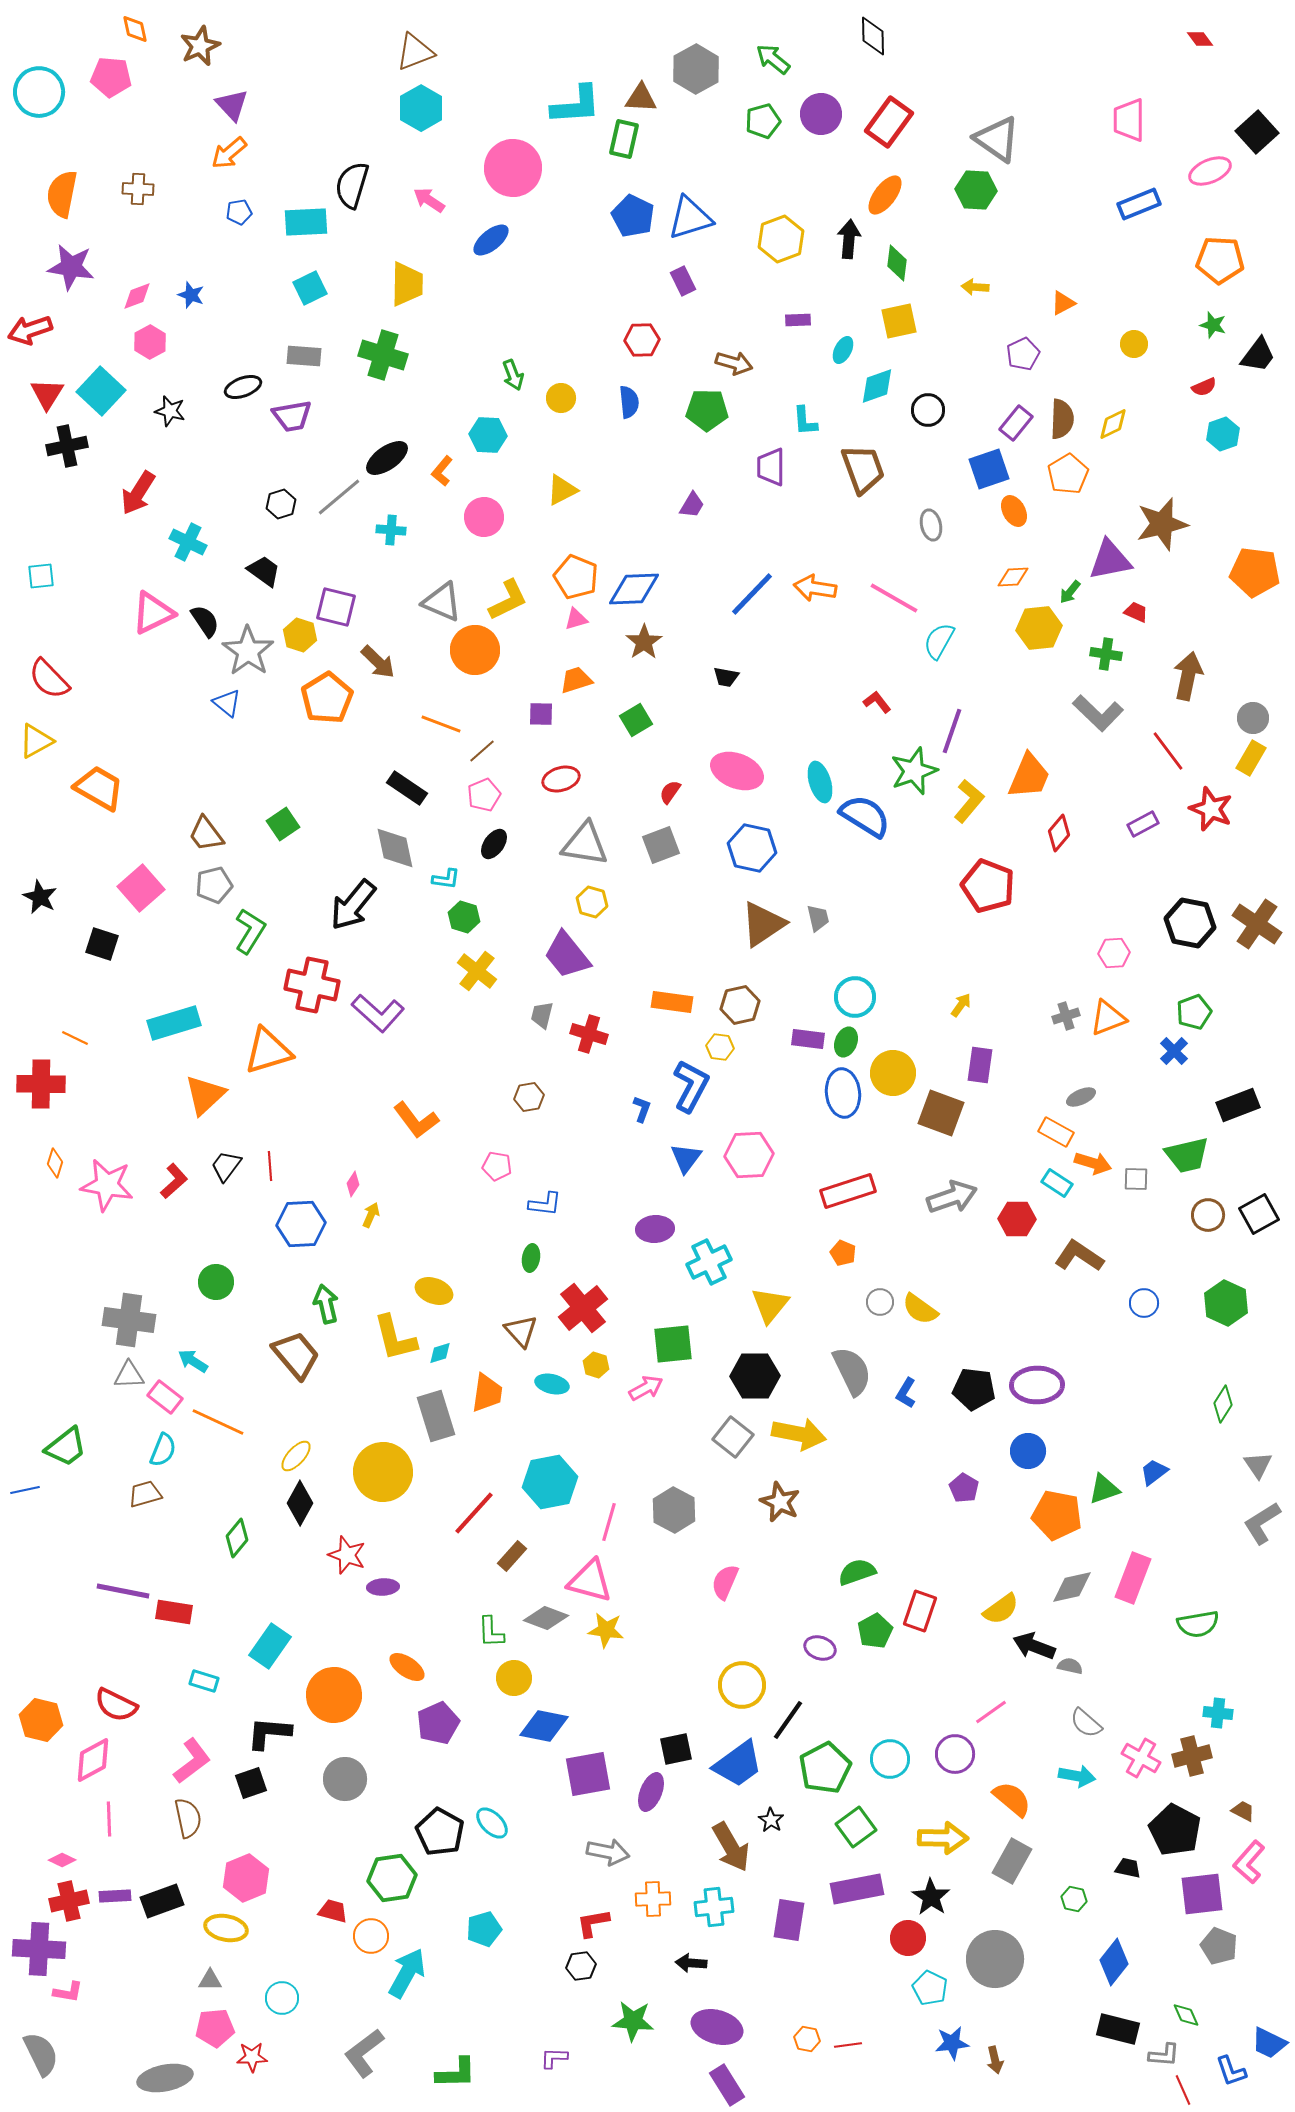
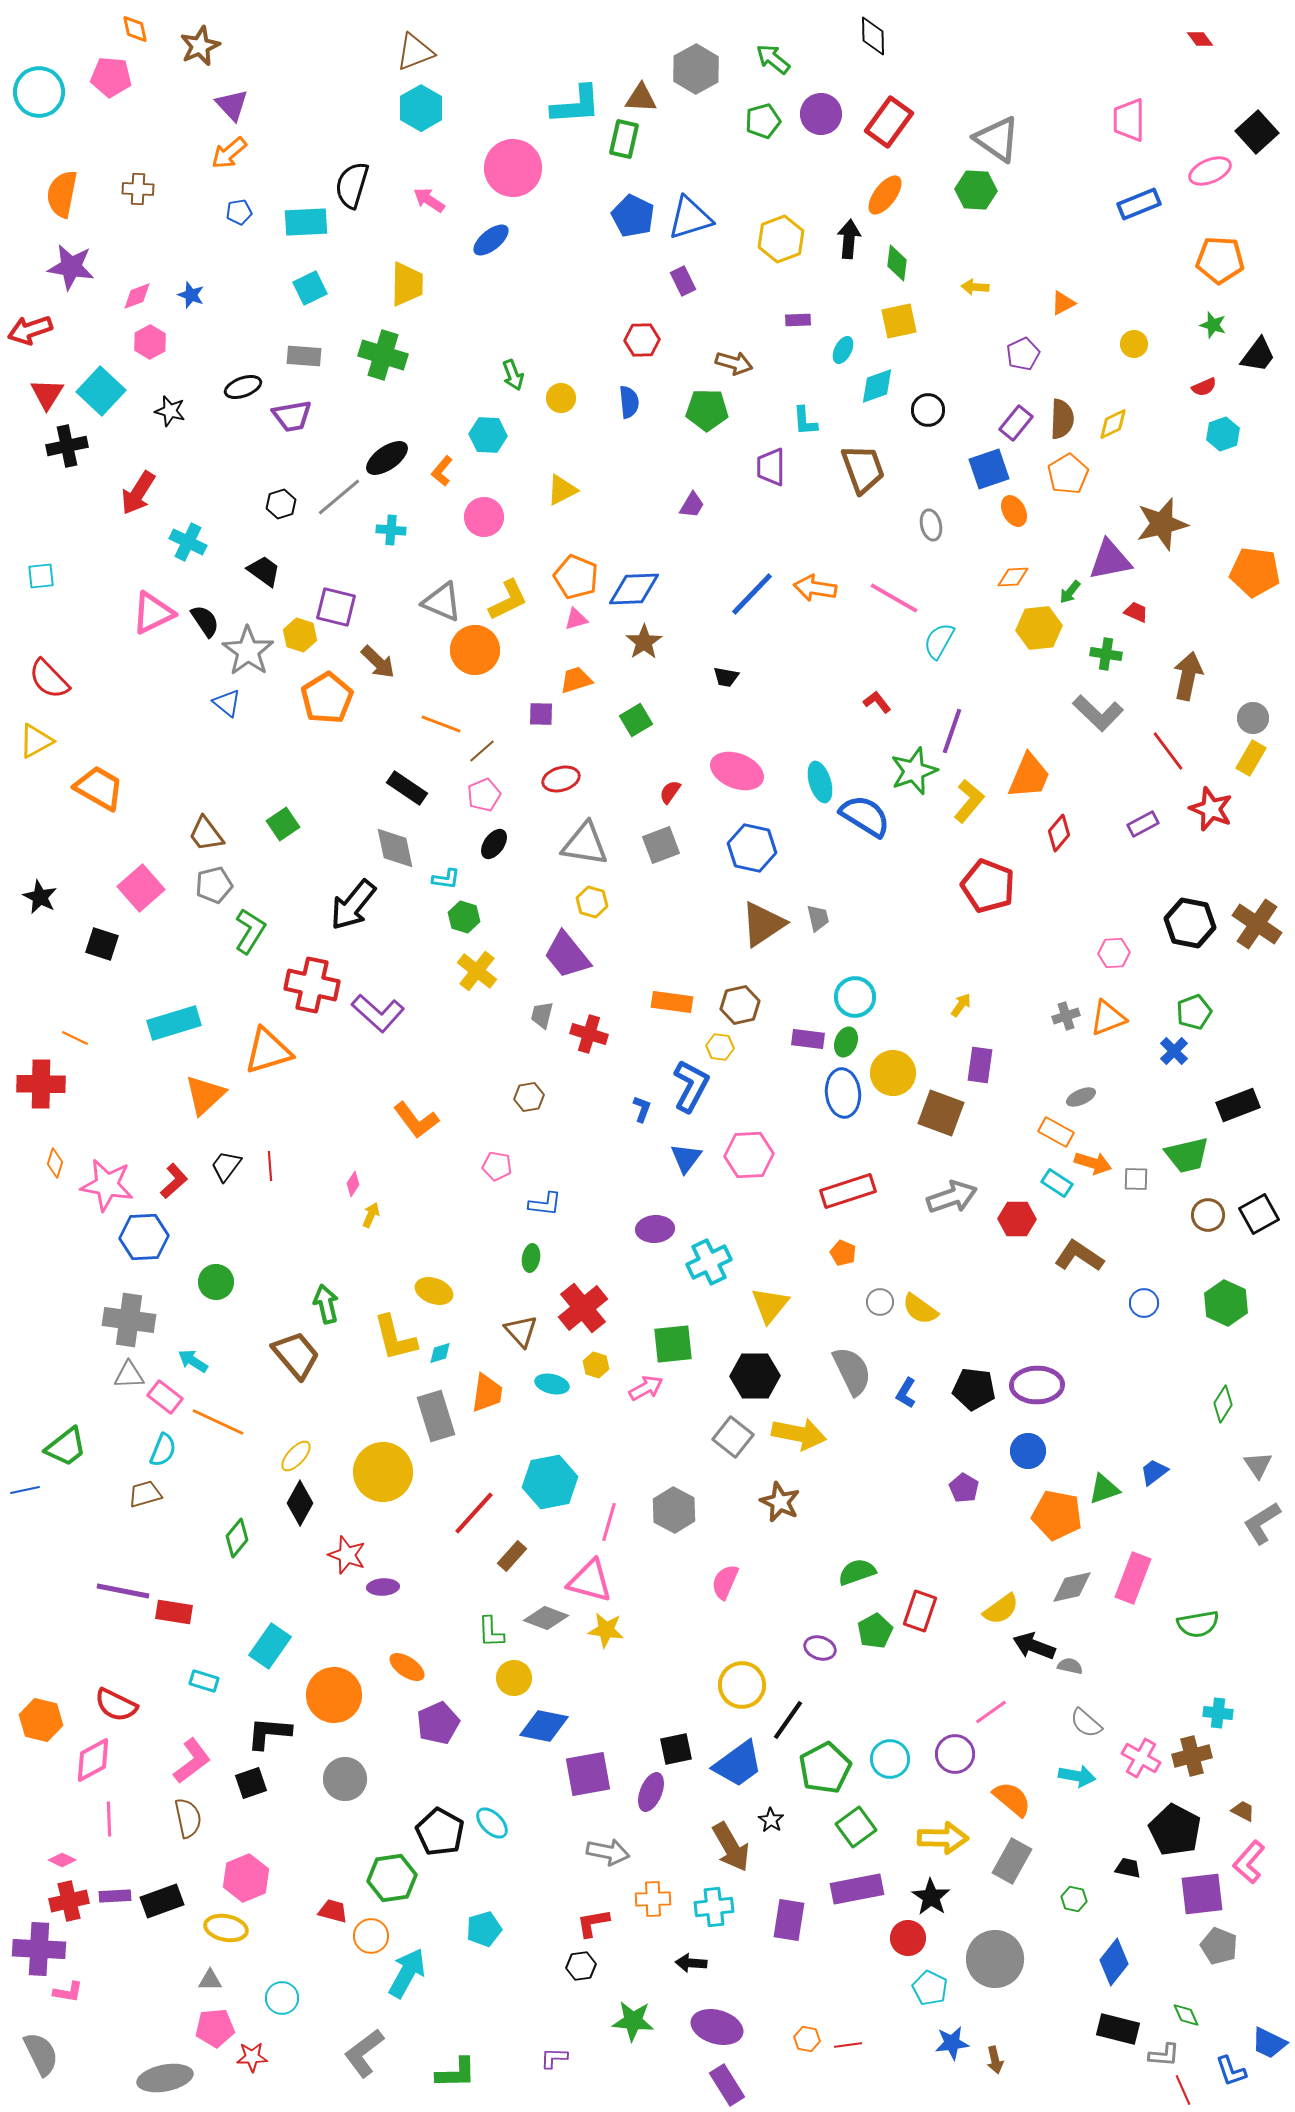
blue hexagon at (301, 1224): moved 157 px left, 13 px down
